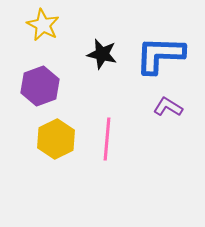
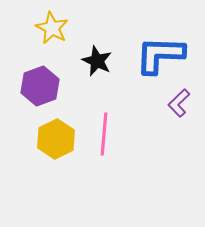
yellow star: moved 9 px right, 3 px down
black star: moved 5 px left, 7 px down; rotated 12 degrees clockwise
purple L-shape: moved 11 px right, 4 px up; rotated 76 degrees counterclockwise
pink line: moved 3 px left, 5 px up
